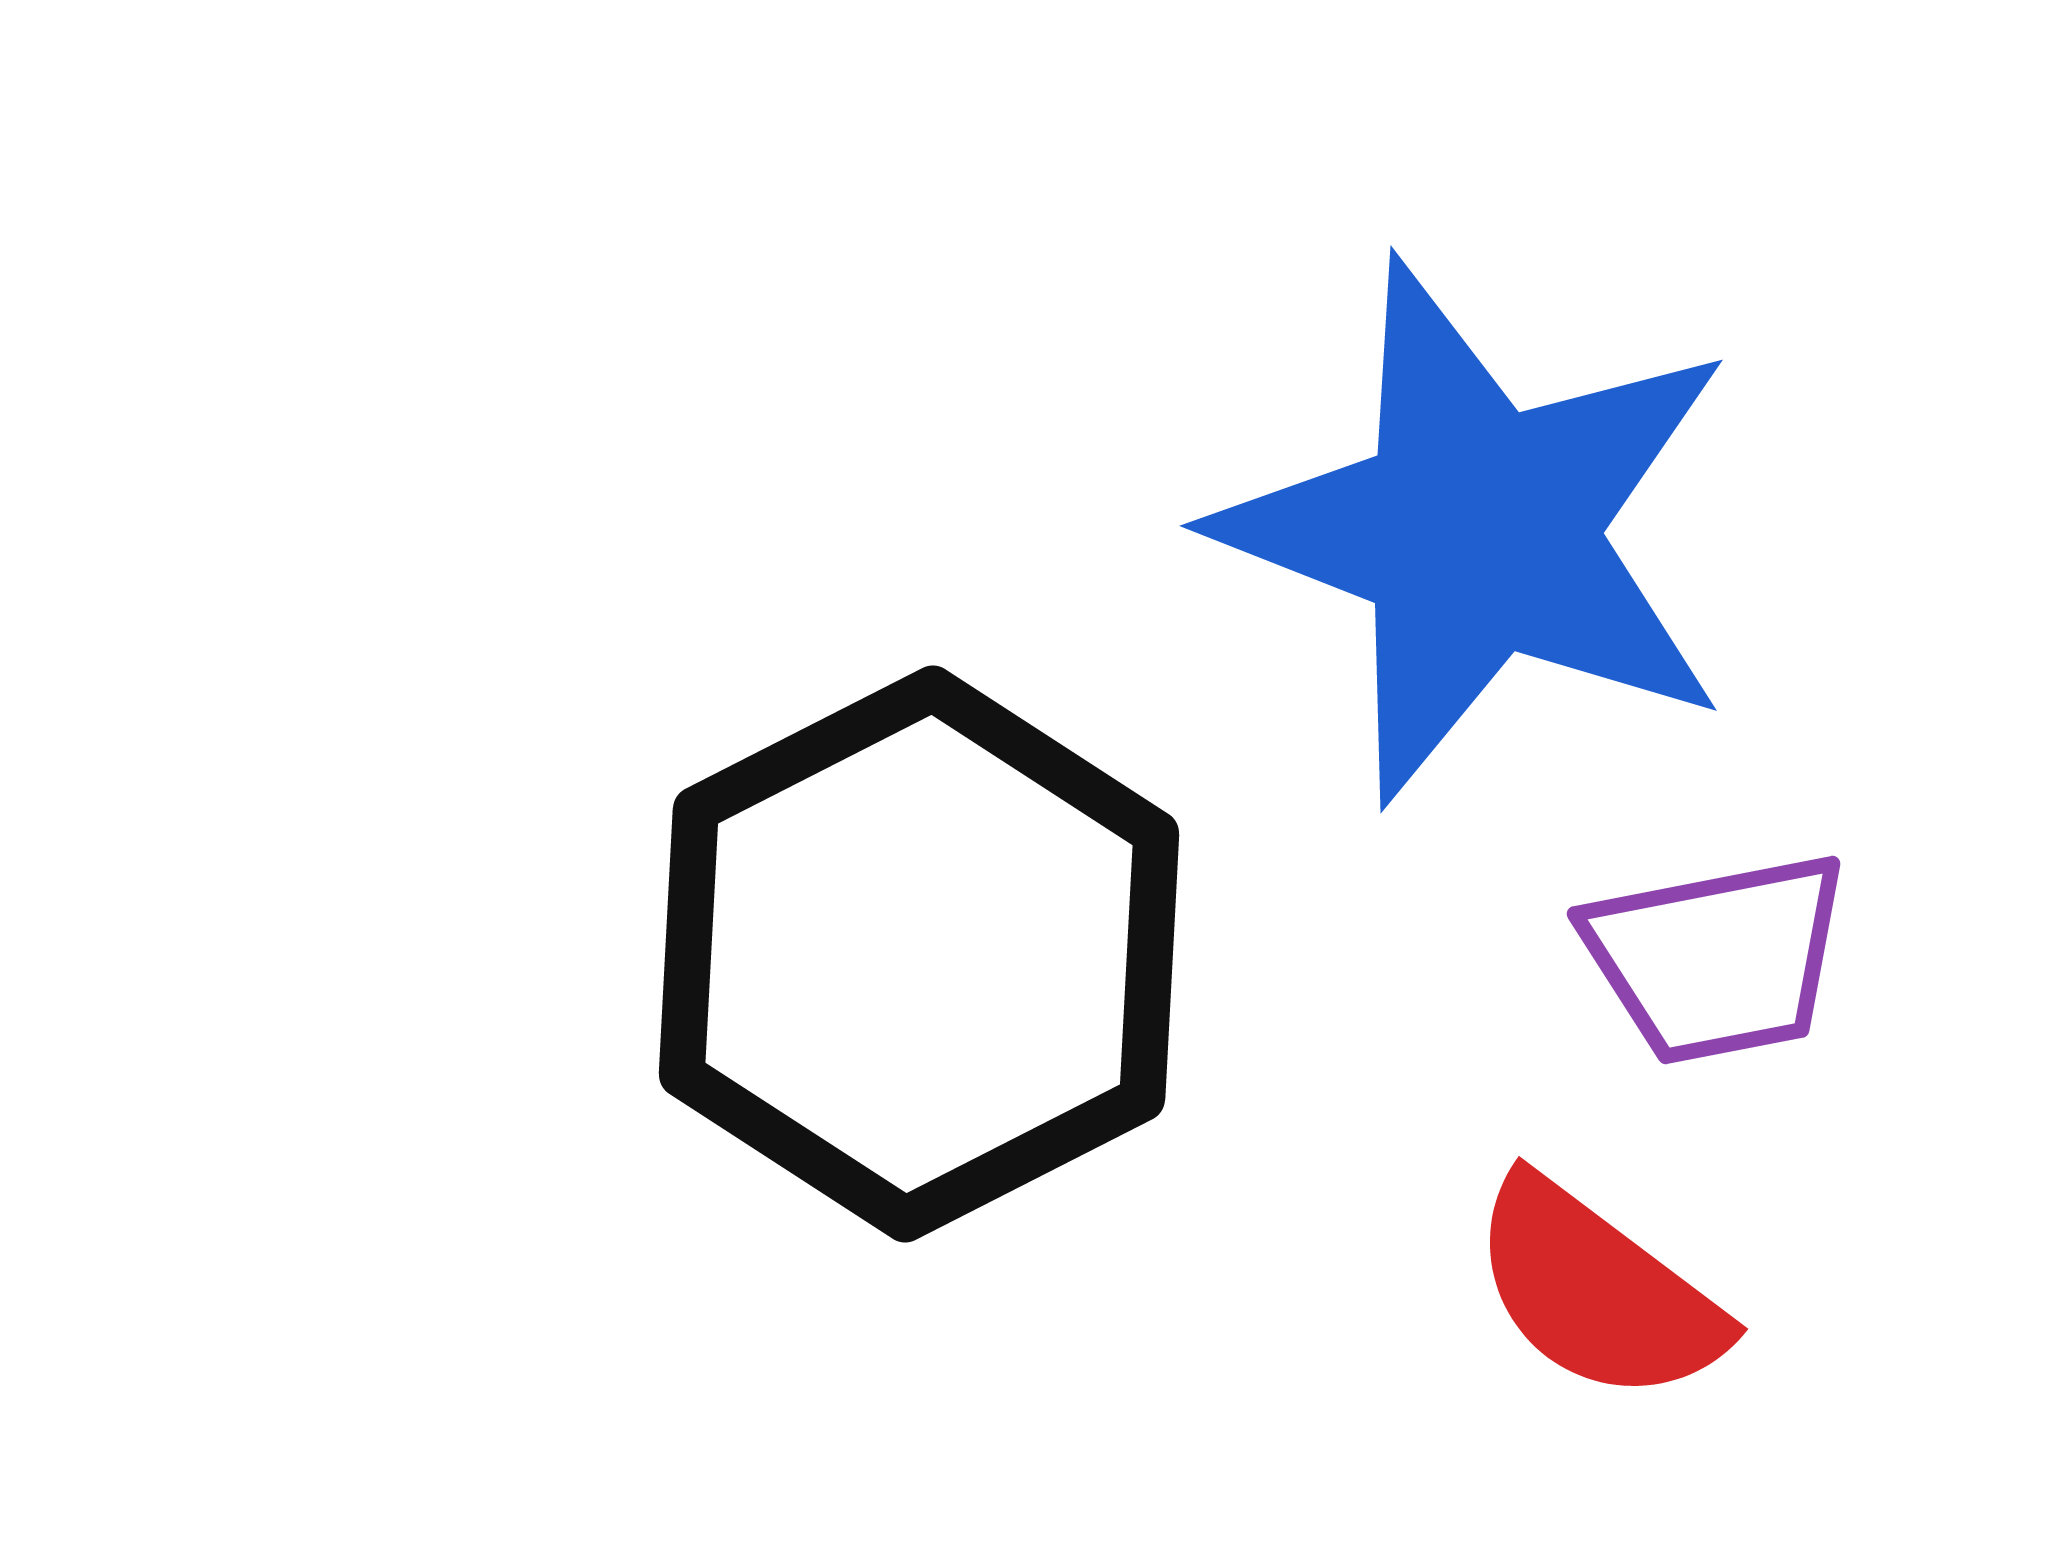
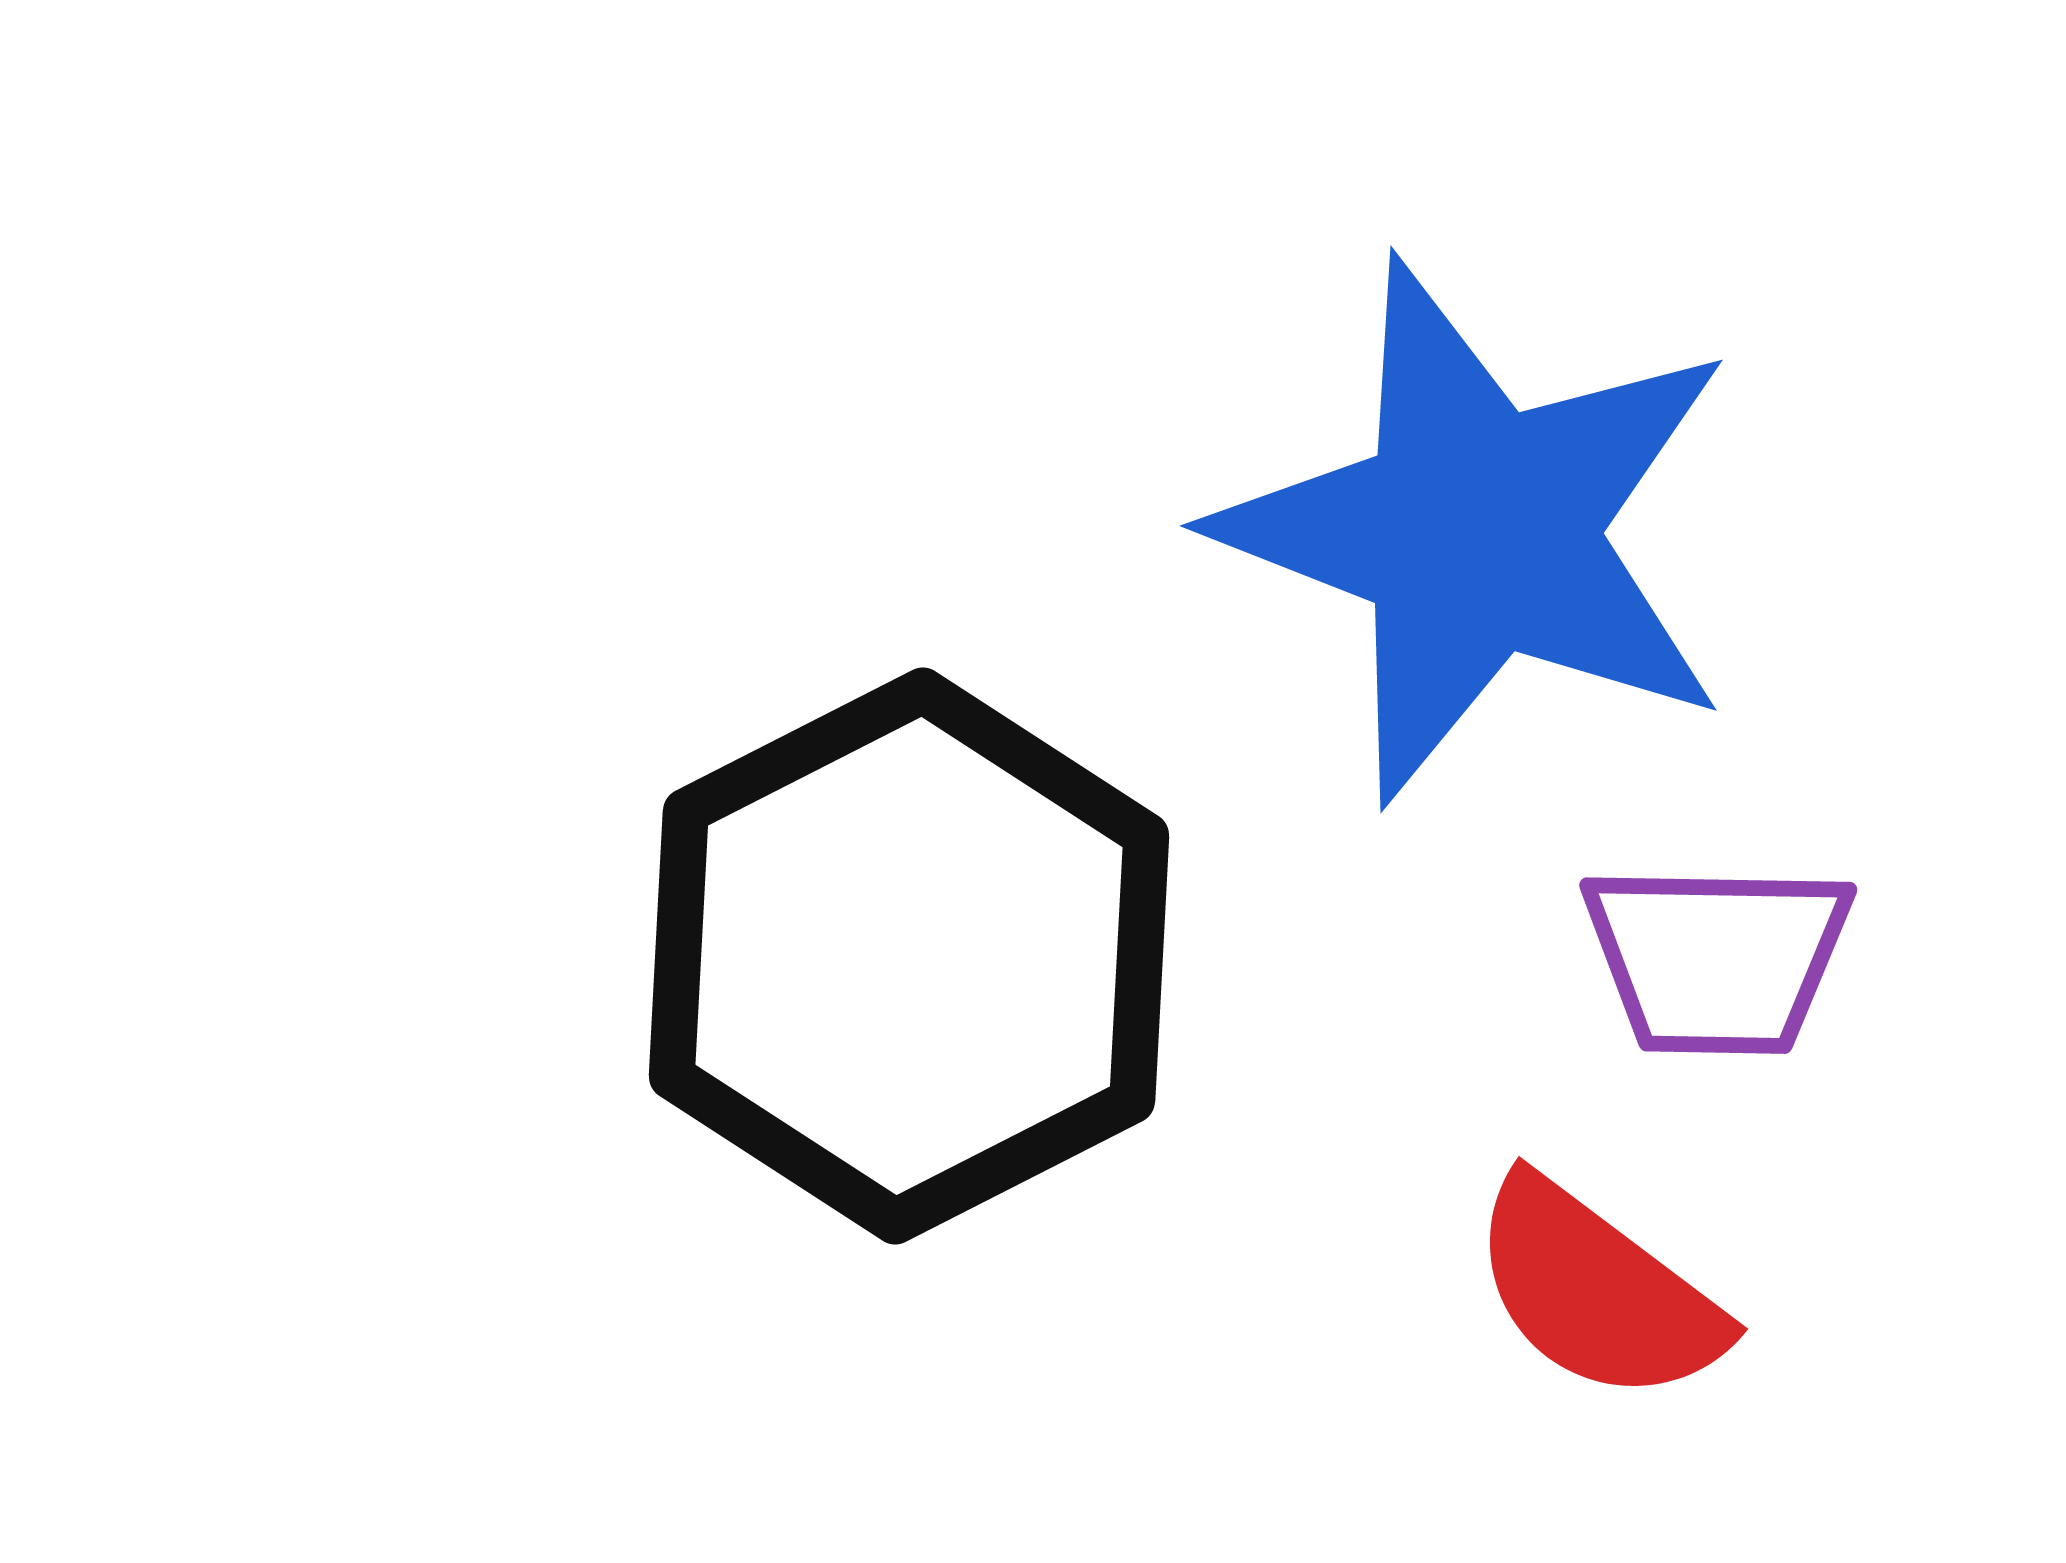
black hexagon: moved 10 px left, 2 px down
purple trapezoid: rotated 12 degrees clockwise
